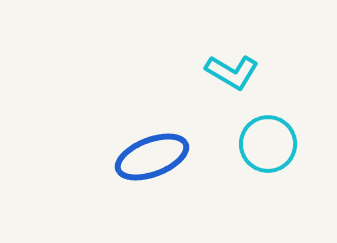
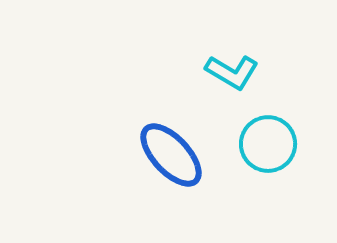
blue ellipse: moved 19 px right, 2 px up; rotated 68 degrees clockwise
